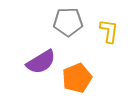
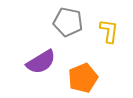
gray pentagon: rotated 12 degrees clockwise
orange pentagon: moved 6 px right
